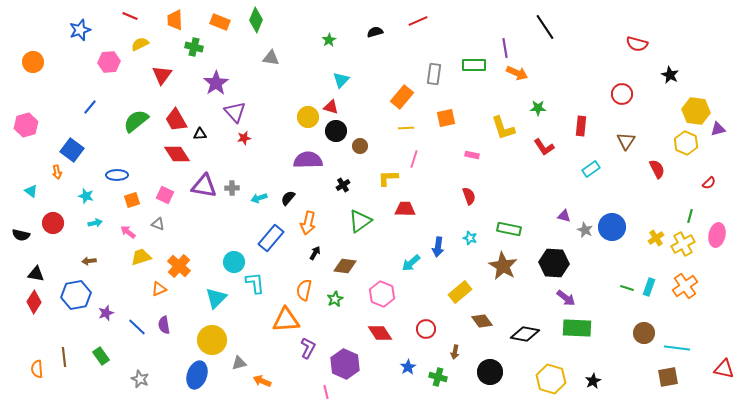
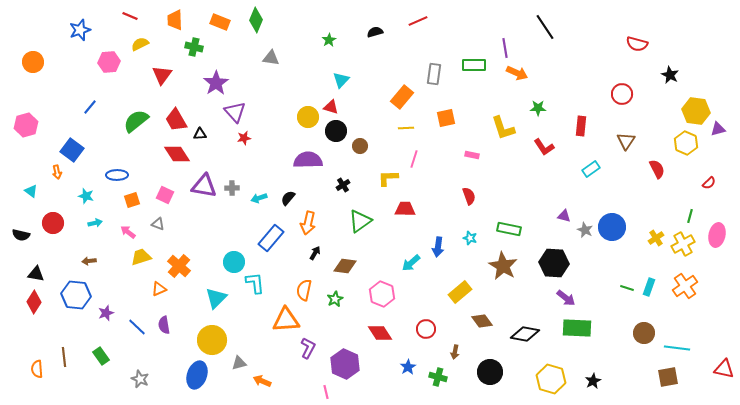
blue hexagon at (76, 295): rotated 16 degrees clockwise
